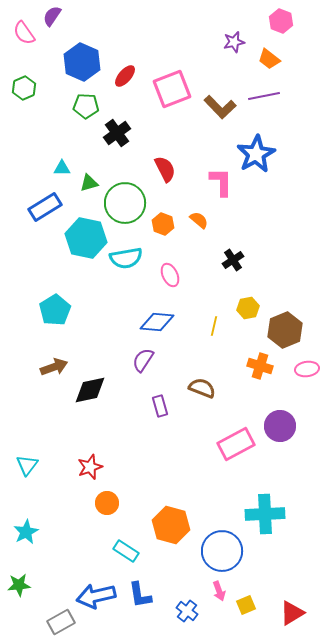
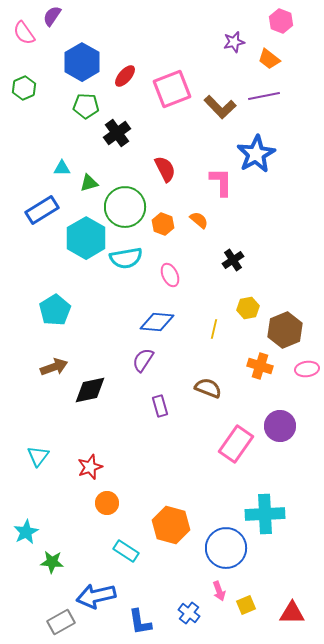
blue hexagon at (82, 62): rotated 6 degrees clockwise
green circle at (125, 203): moved 4 px down
blue rectangle at (45, 207): moved 3 px left, 3 px down
cyan hexagon at (86, 238): rotated 18 degrees clockwise
yellow line at (214, 326): moved 3 px down
brown semicircle at (202, 388): moved 6 px right
pink rectangle at (236, 444): rotated 27 degrees counterclockwise
cyan triangle at (27, 465): moved 11 px right, 9 px up
blue circle at (222, 551): moved 4 px right, 3 px up
green star at (19, 585): moved 33 px right, 23 px up; rotated 10 degrees clockwise
blue L-shape at (140, 595): moved 27 px down
blue cross at (187, 611): moved 2 px right, 2 px down
red triangle at (292, 613): rotated 32 degrees clockwise
